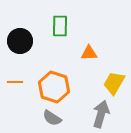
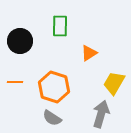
orange triangle: rotated 30 degrees counterclockwise
